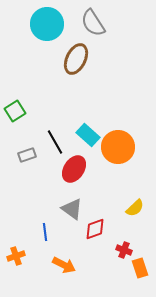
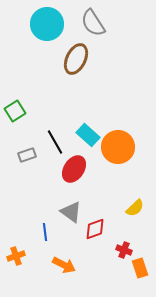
gray triangle: moved 1 px left, 3 px down
